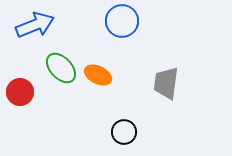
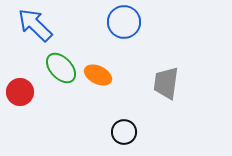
blue circle: moved 2 px right, 1 px down
blue arrow: rotated 114 degrees counterclockwise
